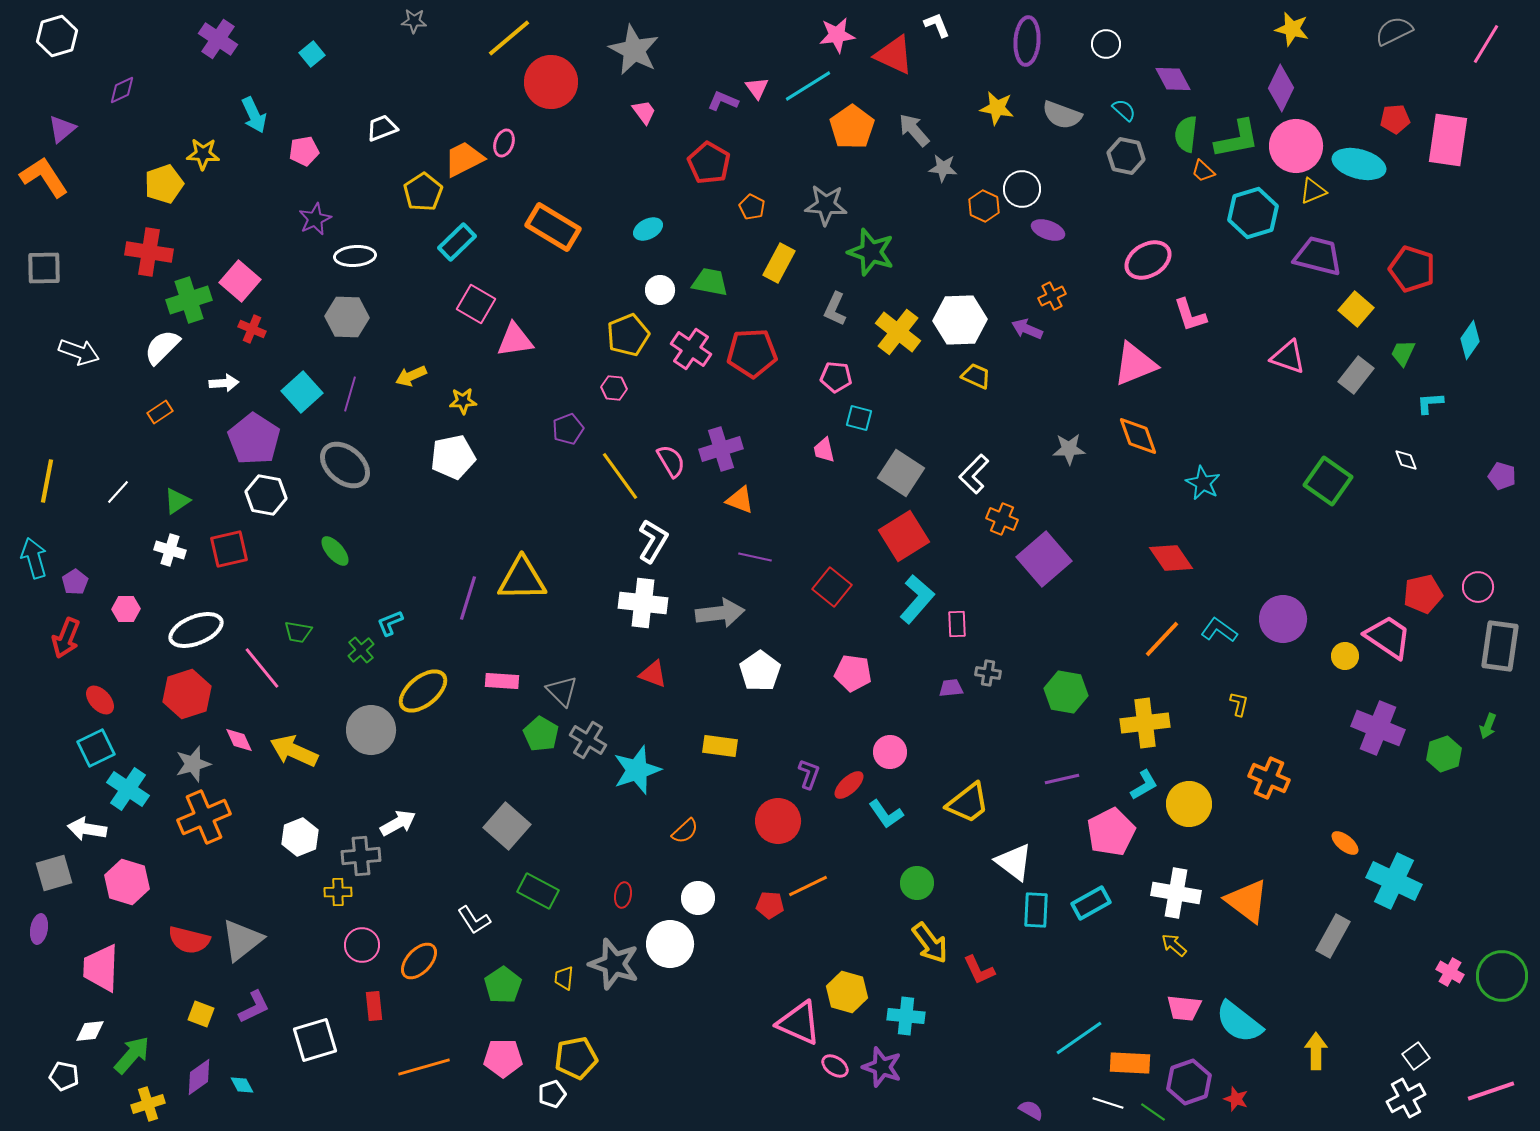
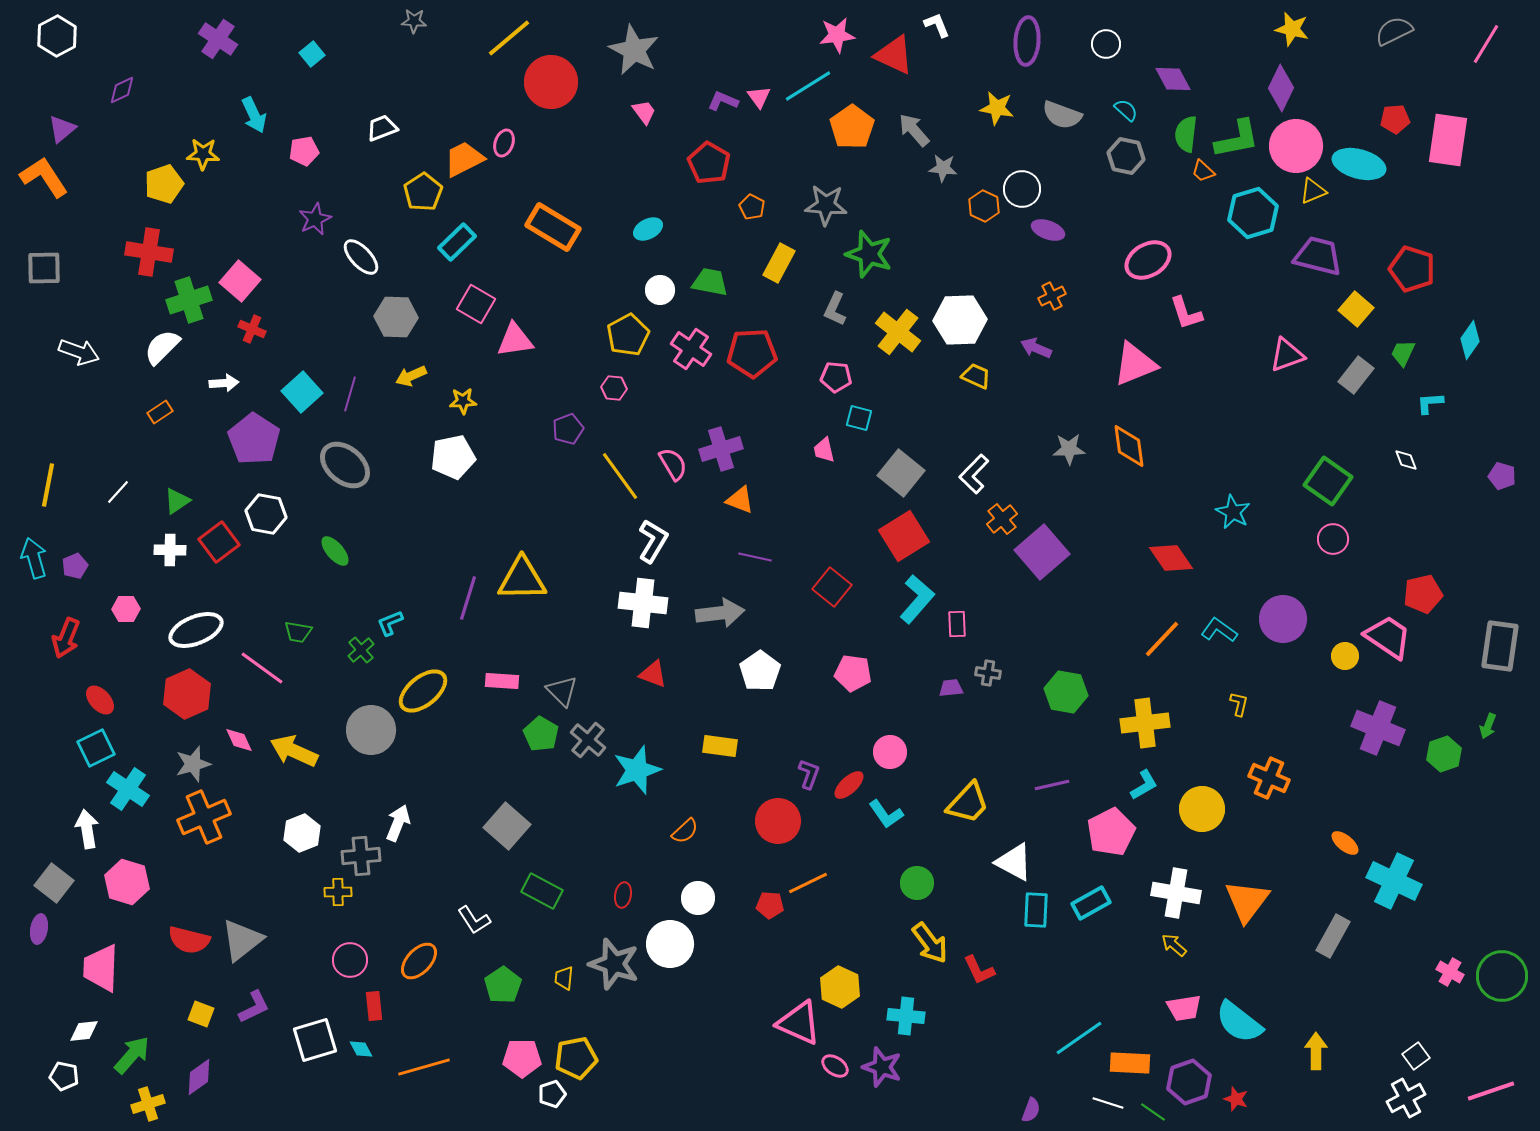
white hexagon at (57, 36): rotated 12 degrees counterclockwise
pink triangle at (757, 88): moved 2 px right, 9 px down
cyan semicircle at (1124, 110): moved 2 px right
green star at (871, 252): moved 2 px left, 2 px down
white ellipse at (355, 256): moved 6 px right, 1 px down; rotated 51 degrees clockwise
pink L-shape at (1190, 315): moved 4 px left, 2 px up
gray hexagon at (347, 317): moved 49 px right
purple arrow at (1027, 329): moved 9 px right, 19 px down
yellow pentagon at (628, 335): rotated 6 degrees counterclockwise
pink triangle at (1288, 357): moved 1 px left, 2 px up; rotated 39 degrees counterclockwise
orange diamond at (1138, 436): moved 9 px left, 10 px down; rotated 12 degrees clockwise
pink semicircle at (671, 461): moved 2 px right, 3 px down
gray square at (901, 473): rotated 6 degrees clockwise
yellow line at (47, 481): moved 1 px right, 4 px down
cyan star at (1203, 483): moved 30 px right, 29 px down
white hexagon at (266, 495): moved 19 px down
orange cross at (1002, 519): rotated 28 degrees clockwise
red square at (229, 549): moved 10 px left, 7 px up; rotated 24 degrees counterclockwise
white cross at (170, 550): rotated 16 degrees counterclockwise
purple square at (1044, 559): moved 2 px left, 7 px up
purple pentagon at (75, 582): moved 16 px up; rotated 10 degrees clockwise
pink circle at (1478, 587): moved 145 px left, 48 px up
pink line at (262, 668): rotated 15 degrees counterclockwise
red hexagon at (187, 694): rotated 6 degrees counterclockwise
gray cross at (588, 740): rotated 9 degrees clockwise
purple line at (1062, 779): moved 10 px left, 6 px down
yellow trapezoid at (968, 803): rotated 9 degrees counterclockwise
yellow circle at (1189, 804): moved 13 px right, 5 px down
white arrow at (398, 823): rotated 39 degrees counterclockwise
white arrow at (87, 829): rotated 72 degrees clockwise
white hexagon at (300, 837): moved 2 px right, 4 px up
white triangle at (1014, 862): rotated 9 degrees counterclockwise
gray square at (54, 873): moved 10 px down; rotated 36 degrees counterclockwise
orange line at (808, 886): moved 3 px up
green rectangle at (538, 891): moved 4 px right
orange triangle at (1247, 901): rotated 30 degrees clockwise
pink circle at (362, 945): moved 12 px left, 15 px down
yellow hexagon at (847, 992): moved 7 px left, 5 px up; rotated 9 degrees clockwise
pink trapezoid at (1184, 1008): rotated 15 degrees counterclockwise
white diamond at (90, 1031): moved 6 px left
pink pentagon at (503, 1058): moved 19 px right
cyan diamond at (242, 1085): moved 119 px right, 36 px up
purple semicircle at (1031, 1110): rotated 80 degrees clockwise
